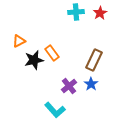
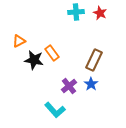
red star: rotated 16 degrees counterclockwise
black star: rotated 24 degrees clockwise
